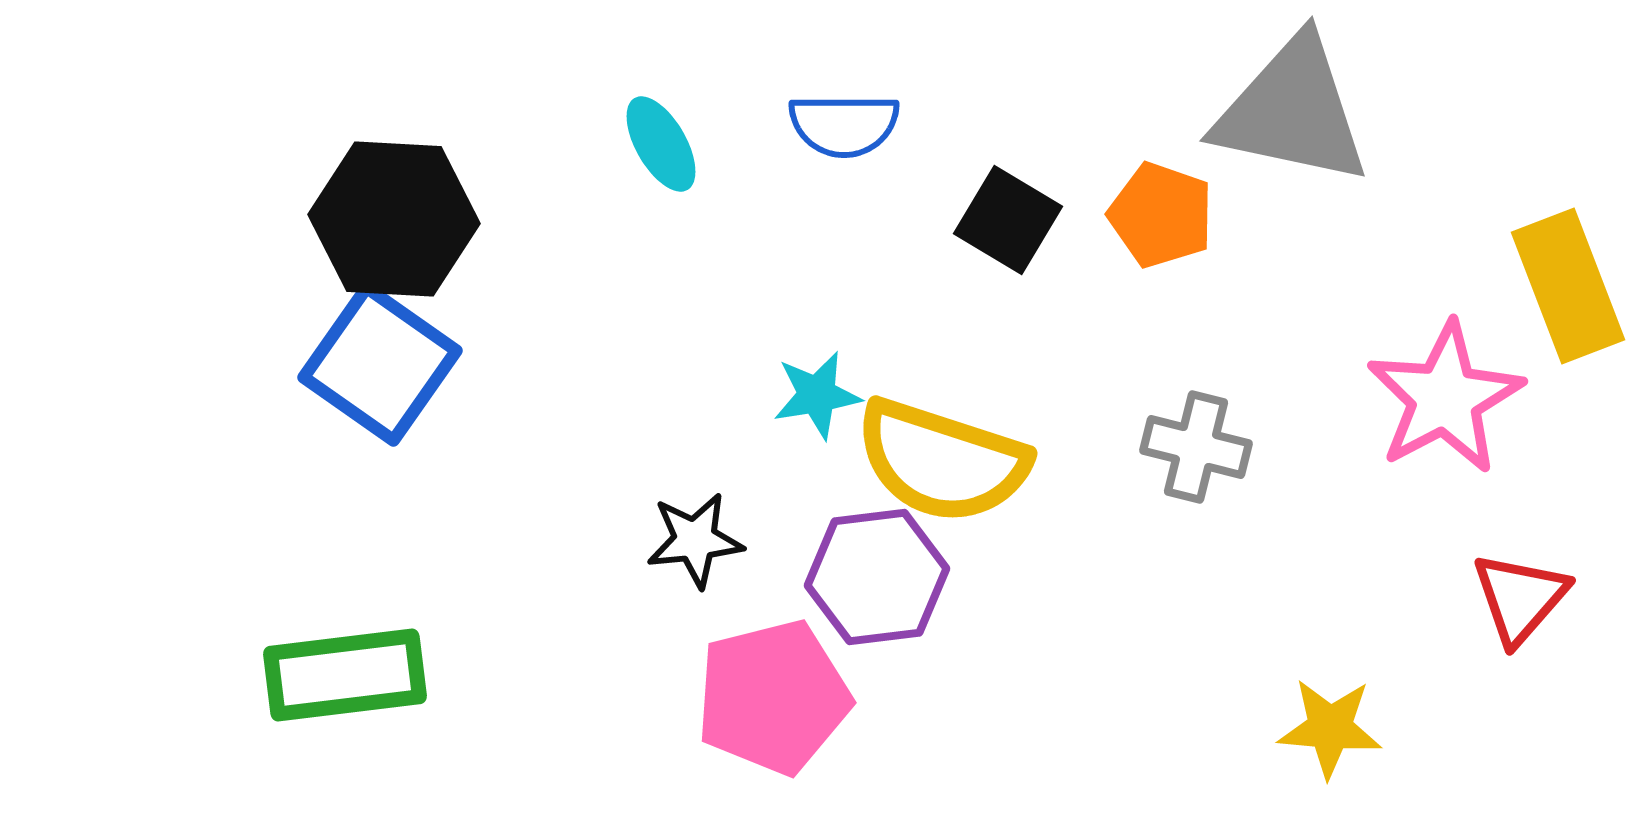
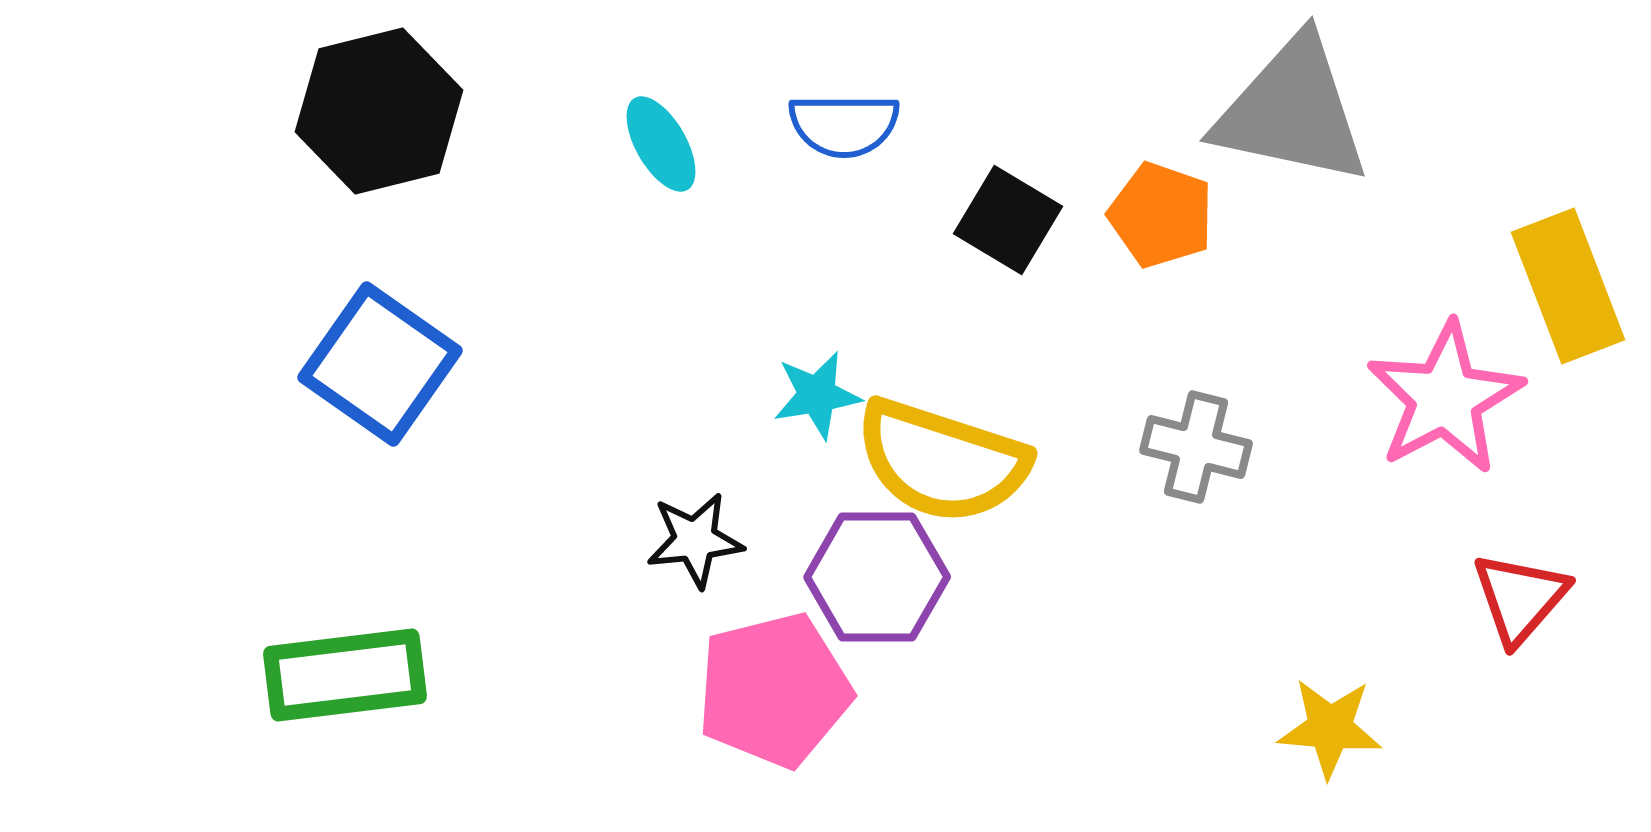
black hexagon: moved 15 px left, 108 px up; rotated 17 degrees counterclockwise
purple hexagon: rotated 7 degrees clockwise
pink pentagon: moved 1 px right, 7 px up
